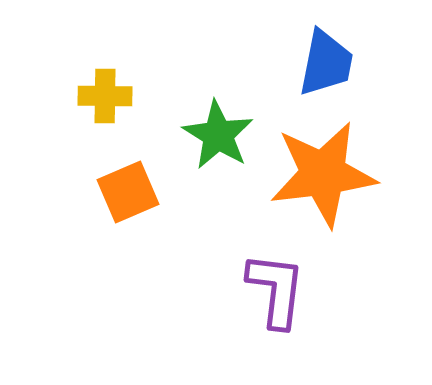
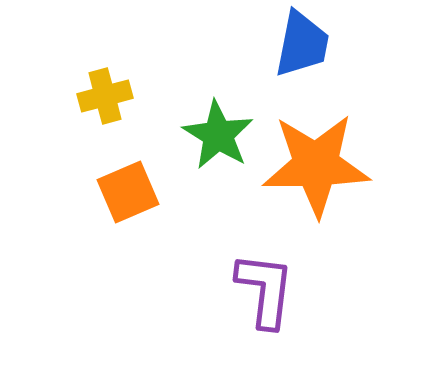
blue trapezoid: moved 24 px left, 19 px up
yellow cross: rotated 16 degrees counterclockwise
orange star: moved 7 px left, 9 px up; rotated 6 degrees clockwise
purple L-shape: moved 11 px left
